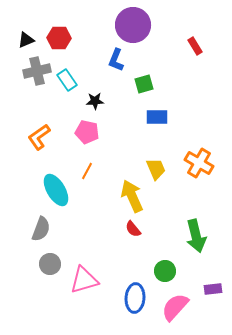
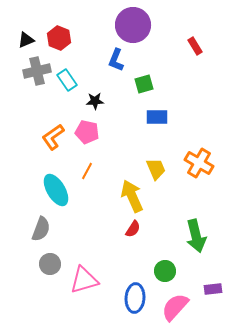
red hexagon: rotated 20 degrees clockwise
orange L-shape: moved 14 px right
red semicircle: rotated 108 degrees counterclockwise
